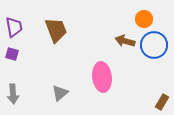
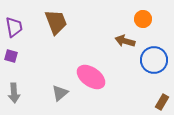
orange circle: moved 1 px left
brown trapezoid: moved 8 px up
blue circle: moved 15 px down
purple square: moved 1 px left, 2 px down
pink ellipse: moved 11 px left; rotated 48 degrees counterclockwise
gray arrow: moved 1 px right, 1 px up
